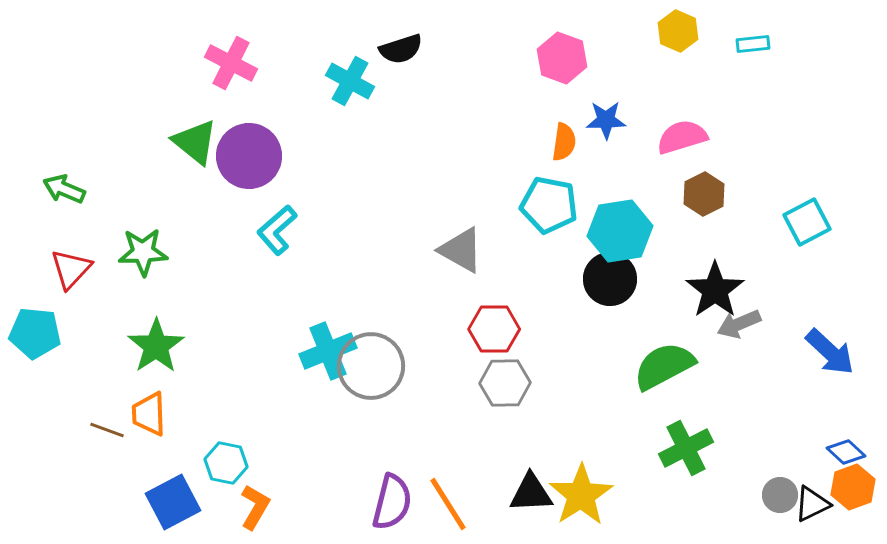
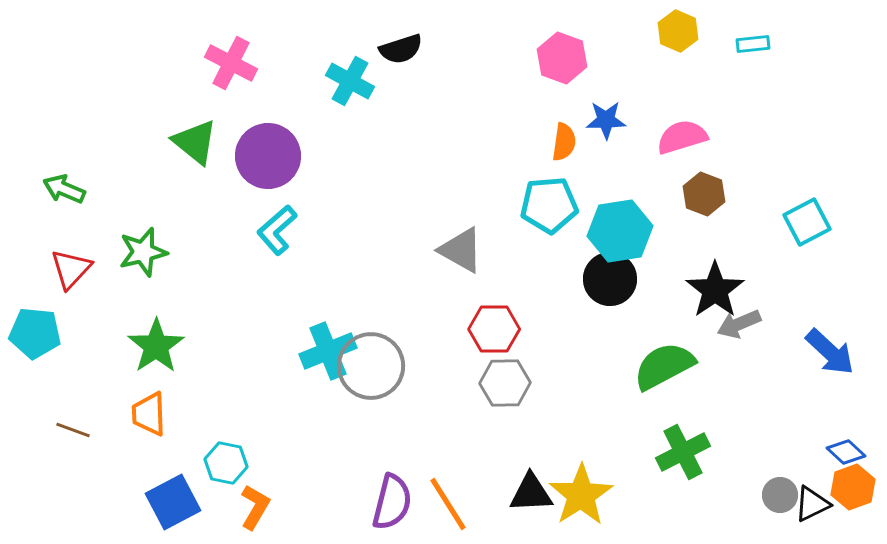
purple circle at (249, 156): moved 19 px right
brown hexagon at (704, 194): rotated 12 degrees counterclockwise
cyan pentagon at (549, 205): rotated 16 degrees counterclockwise
green star at (143, 252): rotated 12 degrees counterclockwise
brown line at (107, 430): moved 34 px left
green cross at (686, 448): moved 3 px left, 4 px down
